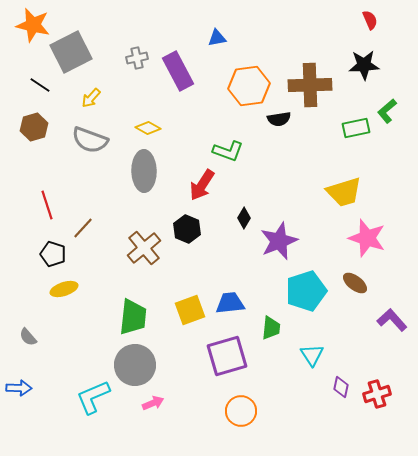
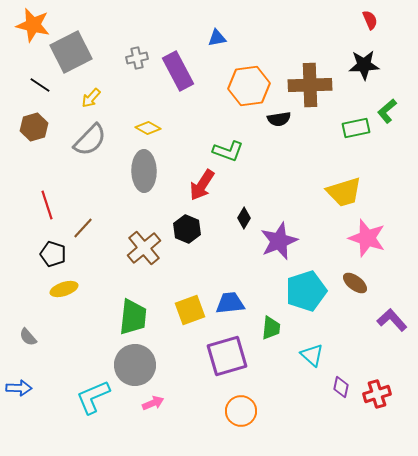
gray semicircle at (90, 140): rotated 66 degrees counterclockwise
cyan triangle at (312, 355): rotated 15 degrees counterclockwise
